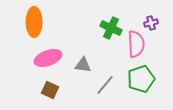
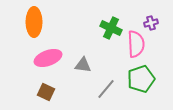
gray line: moved 1 px right, 4 px down
brown square: moved 4 px left, 2 px down
